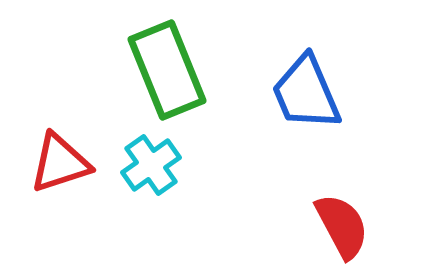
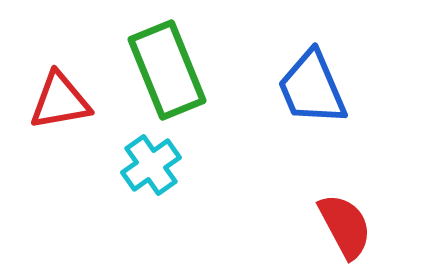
blue trapezoid: moved 6 px right, 5 px up
red triangle: moved 62 px up; rotated 8 degrees clockwise
red semicircle: moved 3 px right
